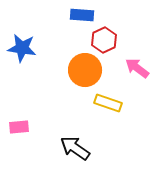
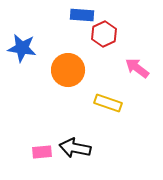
red hexagon: moved 6 px up
orange circle: moved 17 px left
pink rectangle: moved 23 px right, 25 px down
black arrow: rotated 24 degrees counterclockwise
